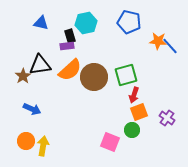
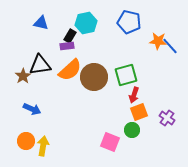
black rectangle: rotated 48 degrees clockwise
